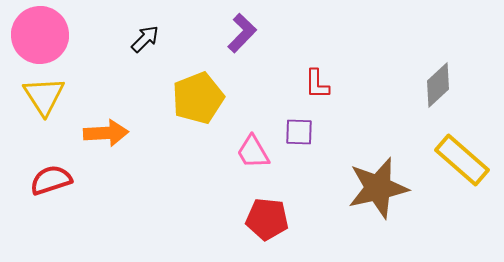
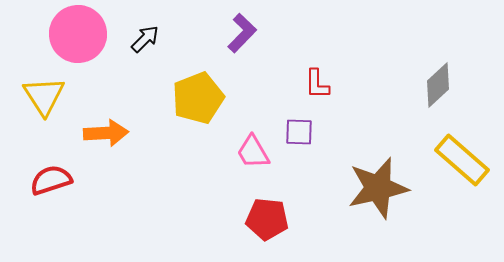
pink circle: moved 38 px right, 1 px up
